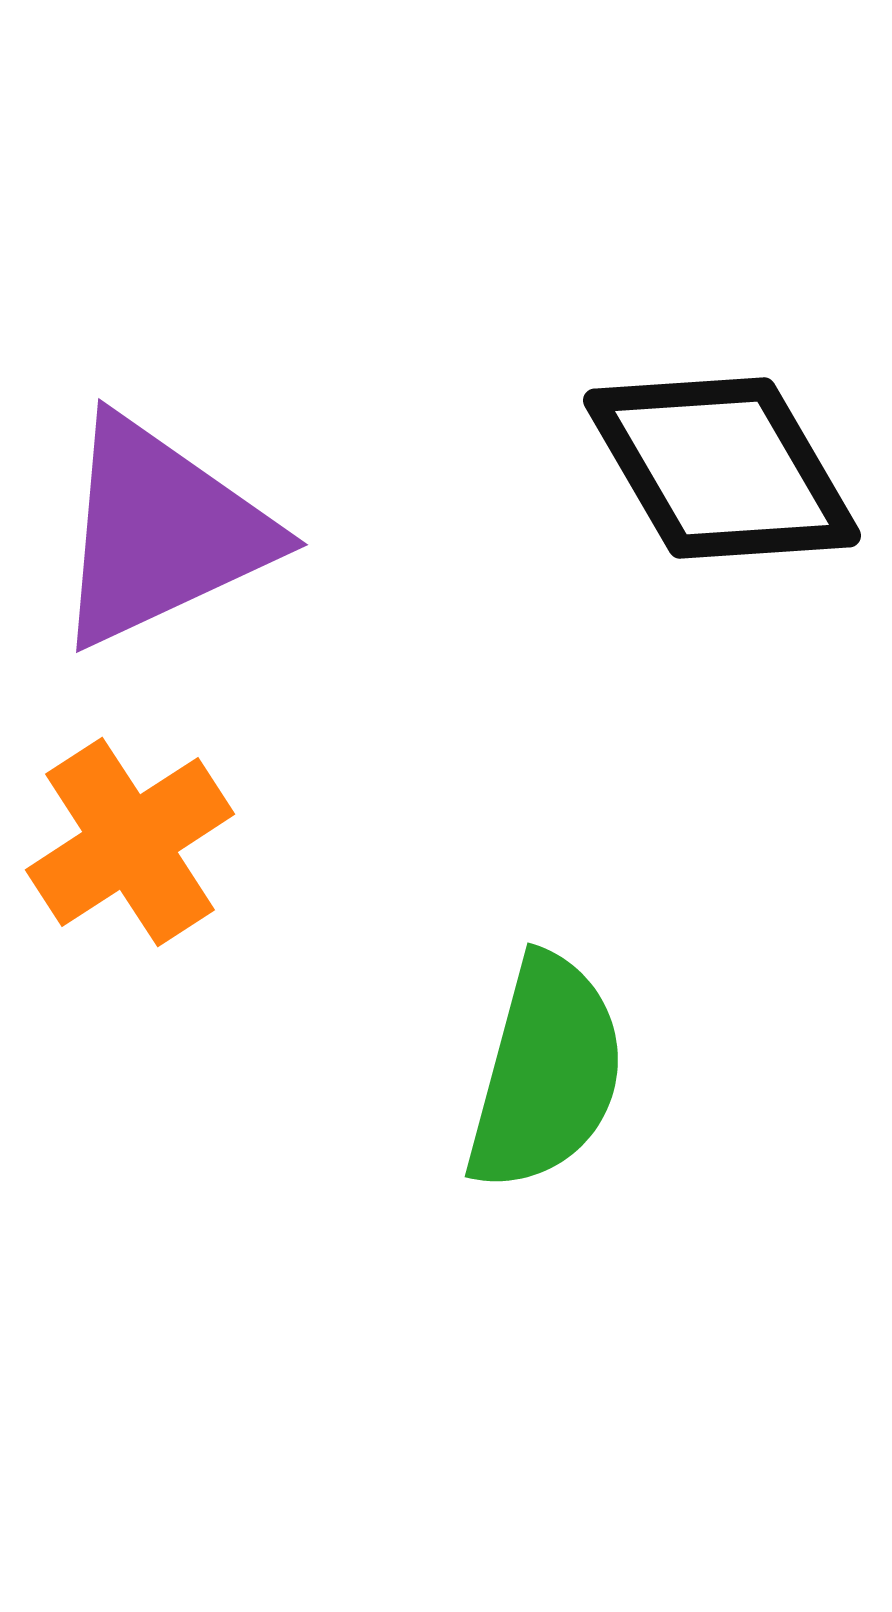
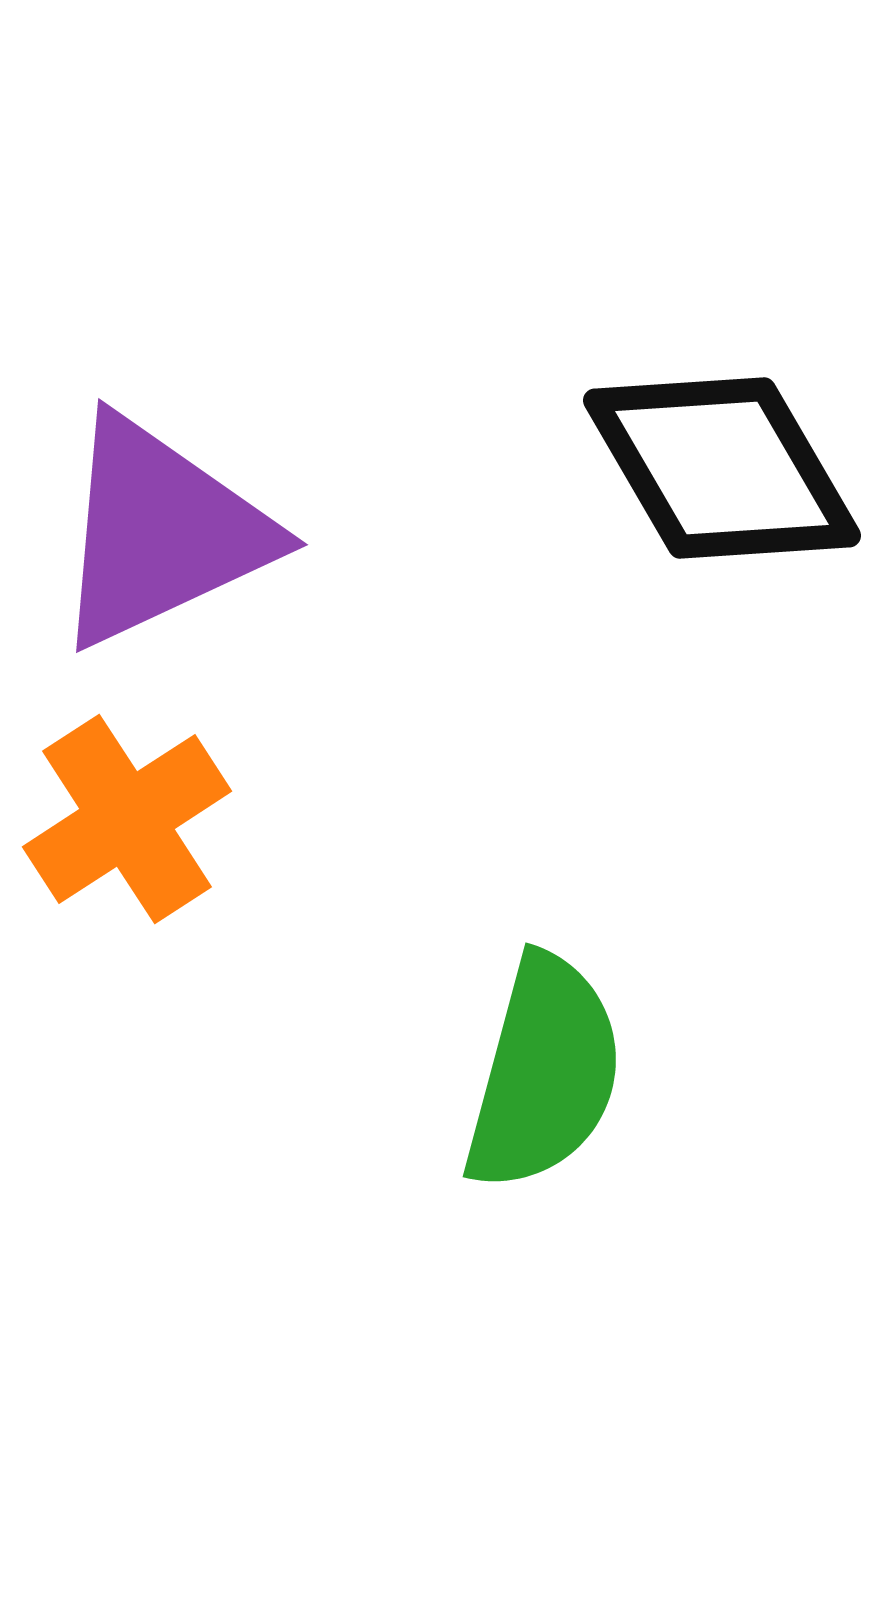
orange cross: moved 3 px left, 23 px up
green semicircle: moved 2 px left
